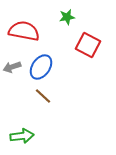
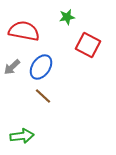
gray arrow: rotated 24 degrees counterclockwise
